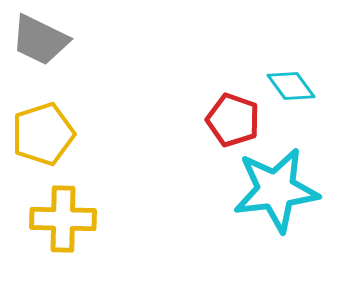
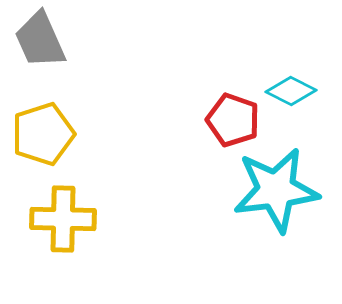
gray trapezoid: rotated 40 degrees clockwise
cyan diamond: moved 5 px down; rotated 27 degrees counterclockwise
